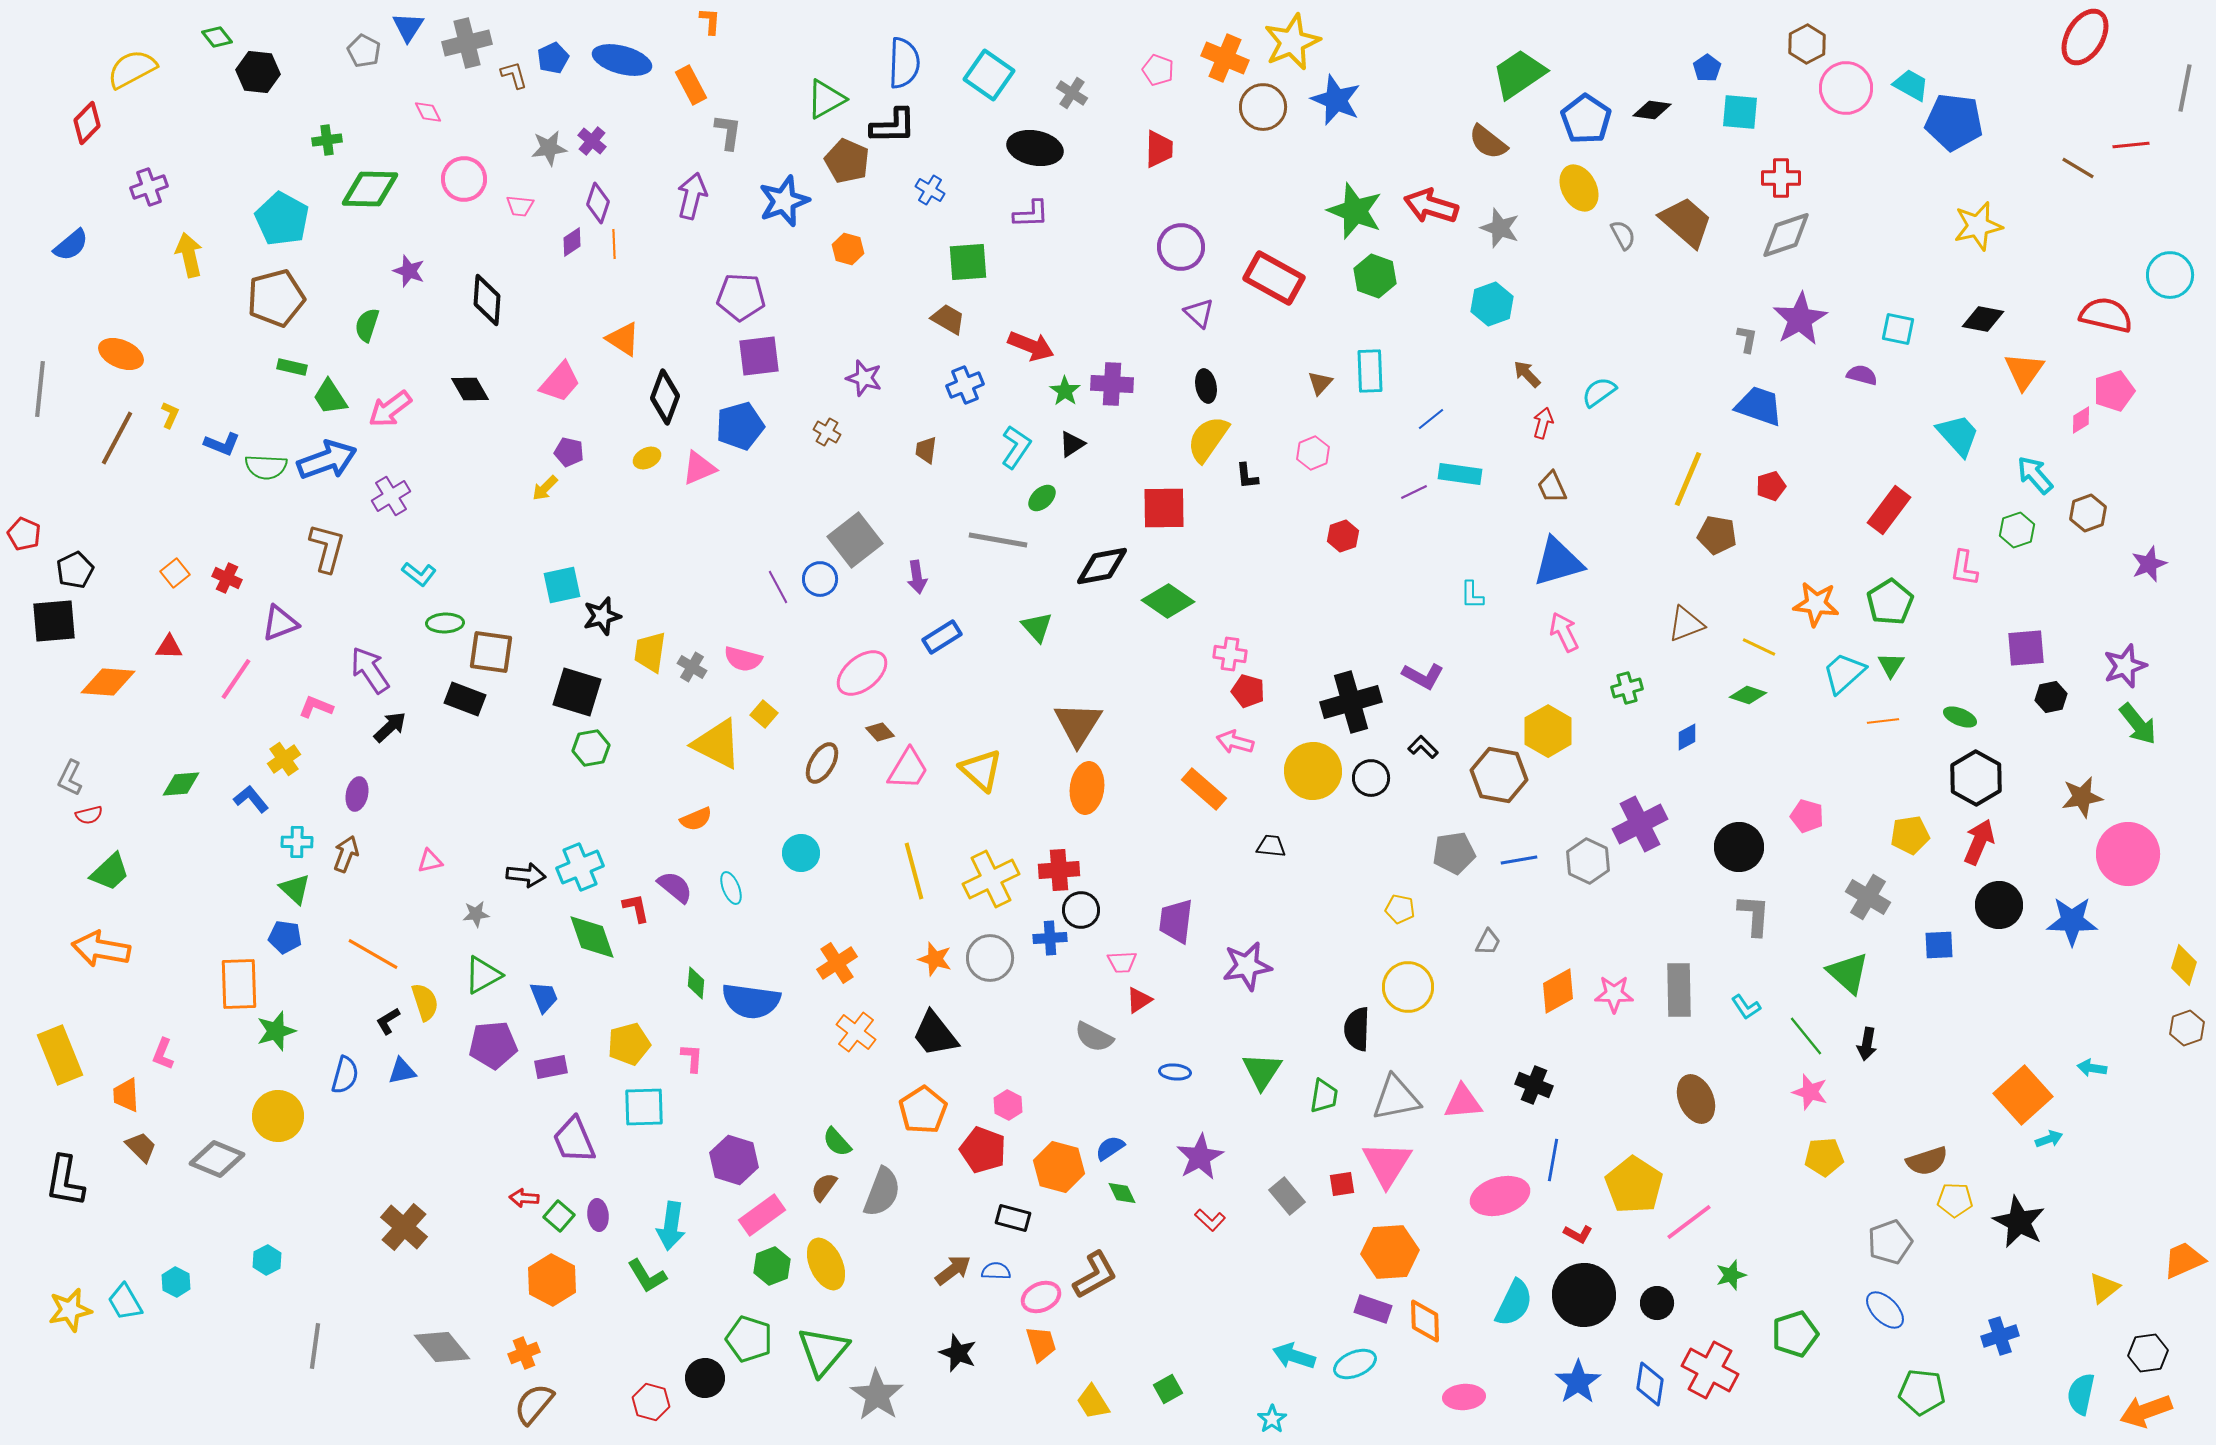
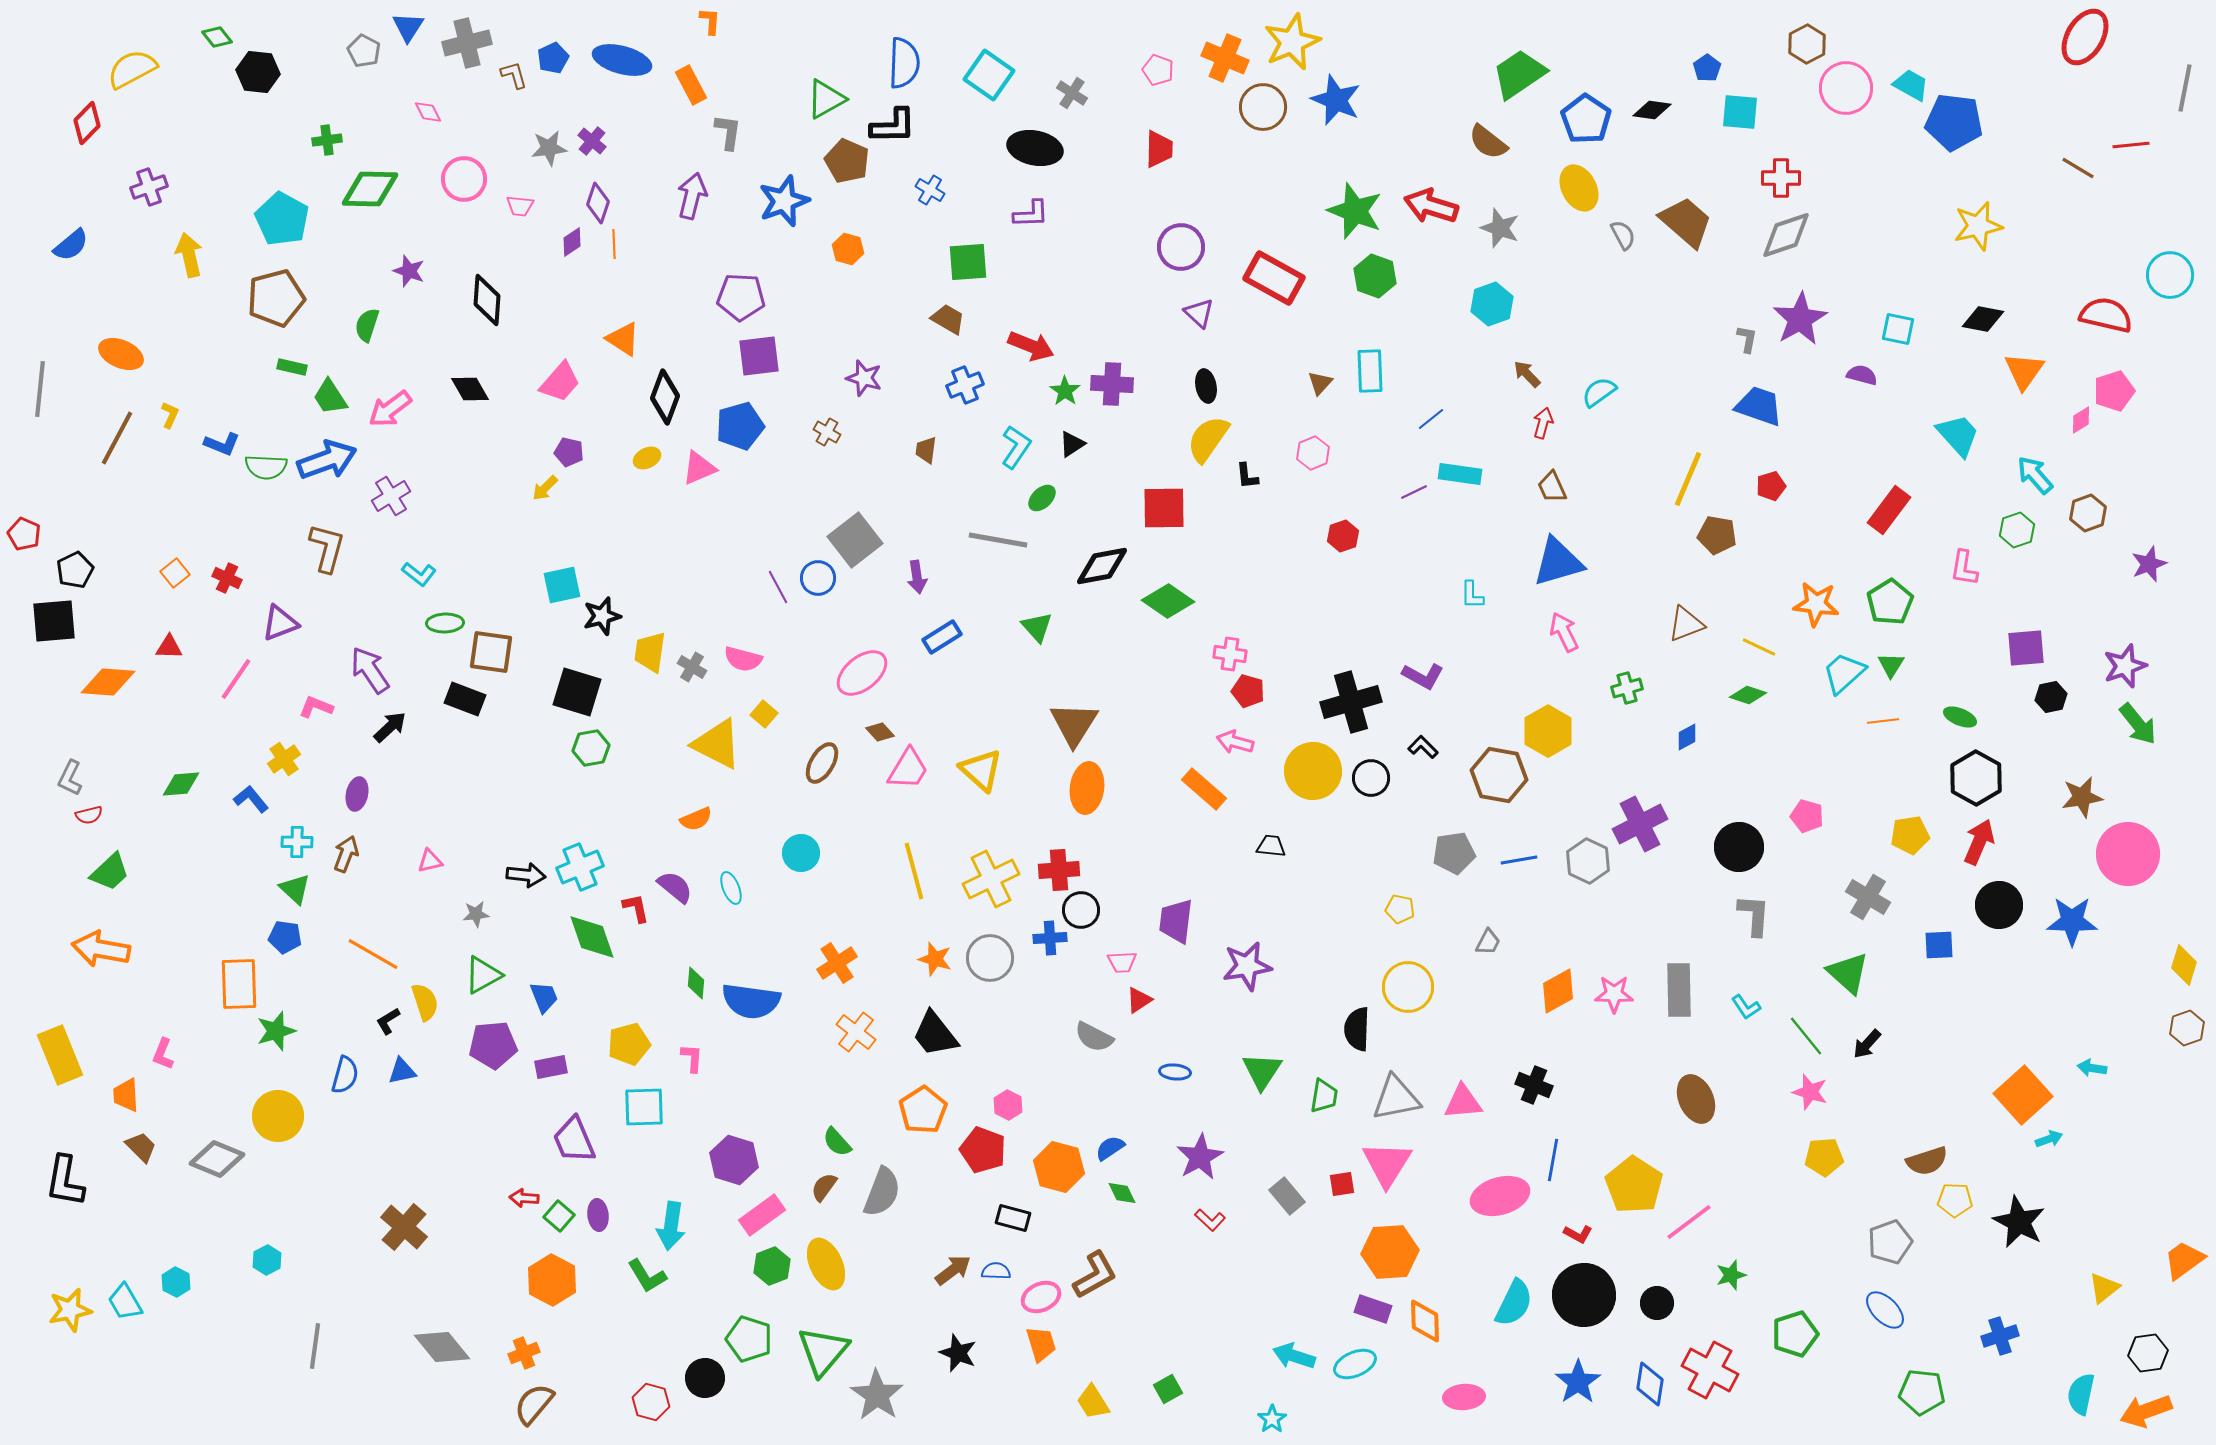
blue circle at (820, 579): moved 2 px left, 1 px up
brown triangle at (1078, 724): moved 4 px left
black arrow at (1867, 1044): rotated 32 degrees clockwise
orange trapezoid at (2184, 1260): rotated 12 degrees counterclockwise
